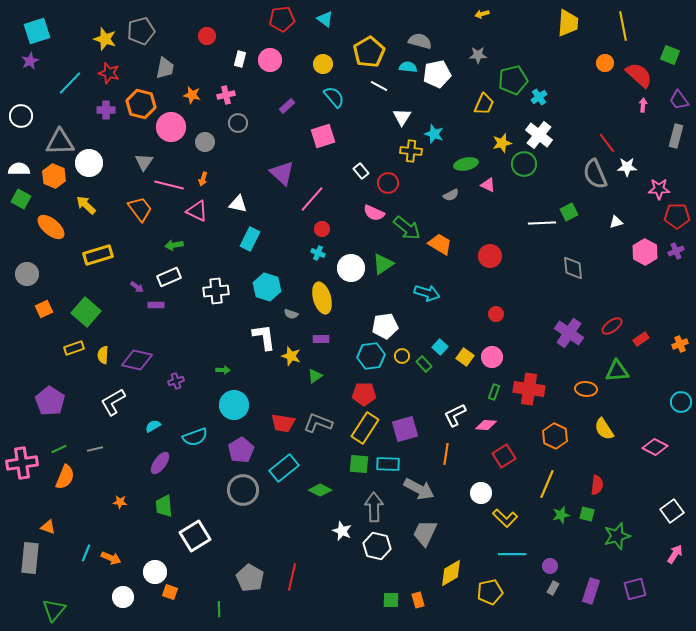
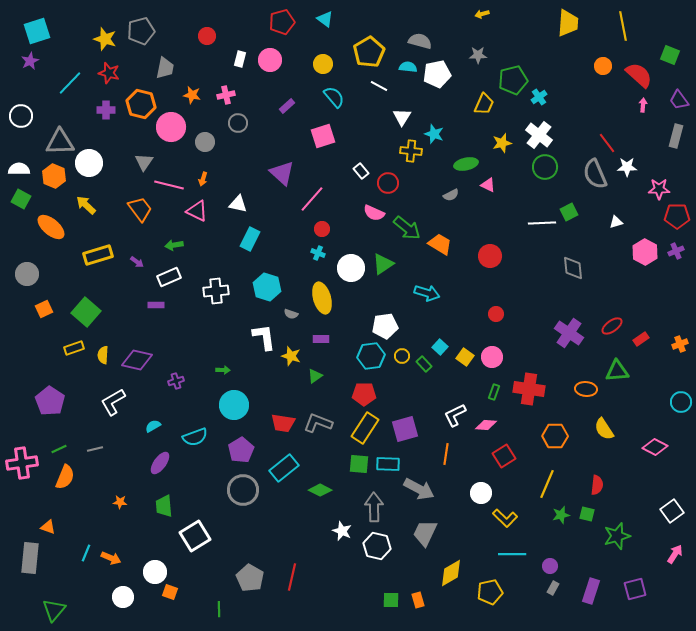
red pentagon at (282, 19): moved 3 px down; rotated 10 degrees counterclockwise
orange circle at (605, 63): moved 2 px left, 3 px down
green circle at (524, 164): moved 21 px right, 3 px down
purple arrow at (137, 287): moved 25 px up
orange hexagon at (555, 436): rotated 25 degrees counterclockwise
